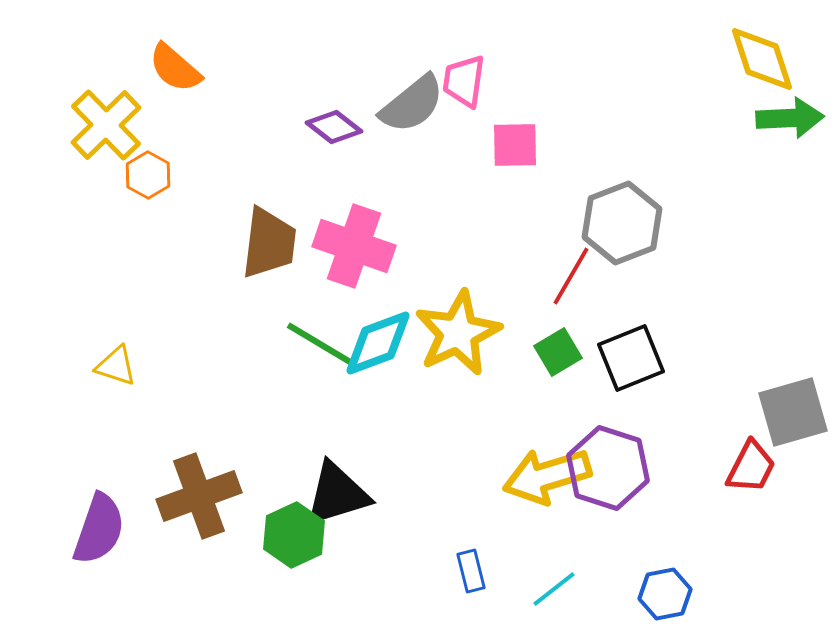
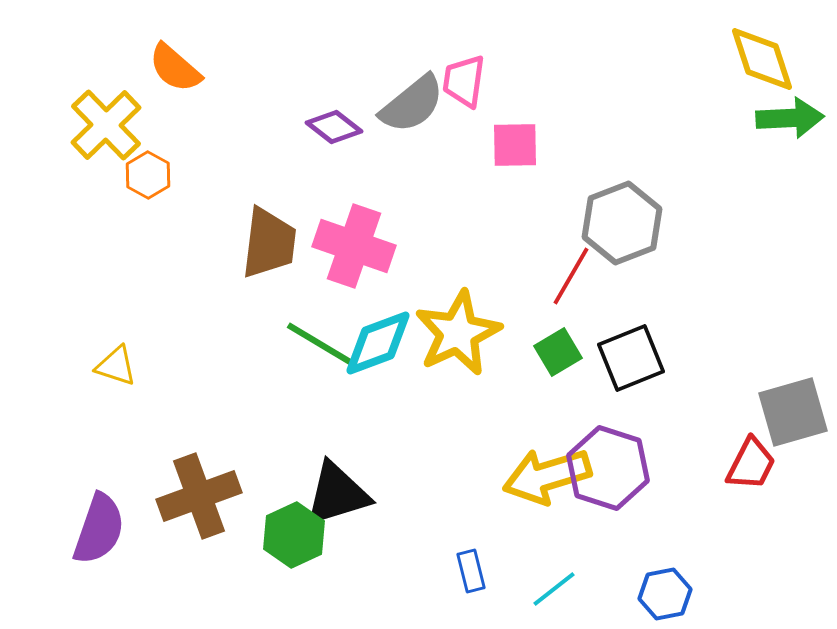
red trapezoid: moved 3 px up
